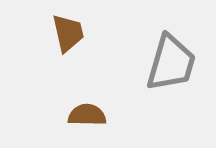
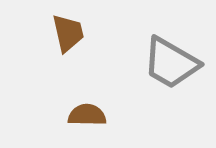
gray trapezoid: rotated 104 degrees clockwise
